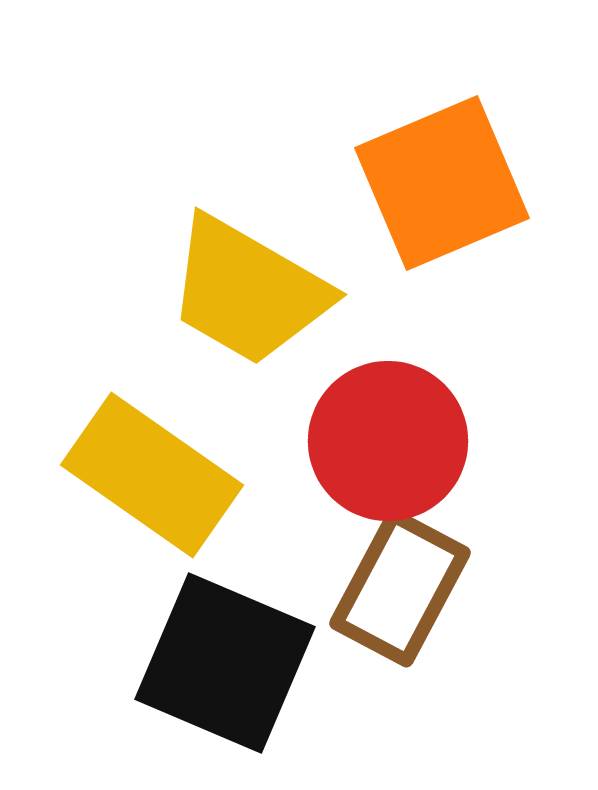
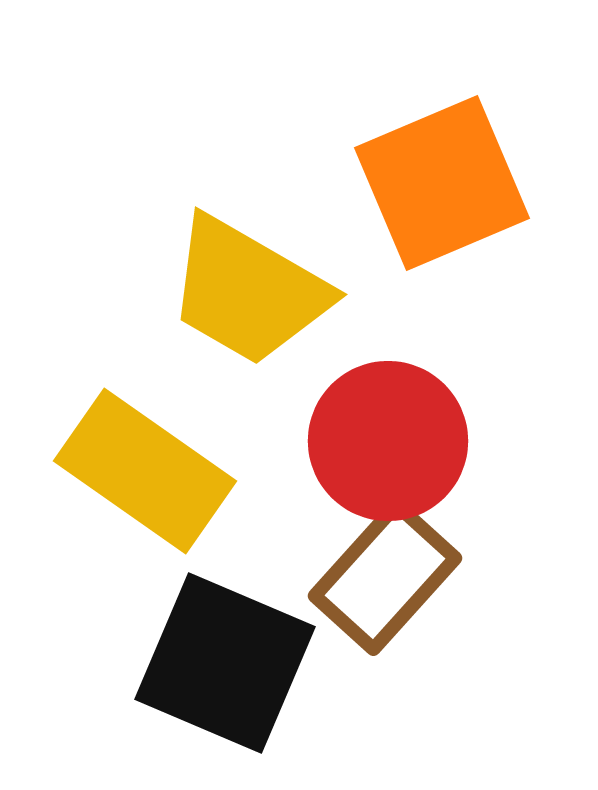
yellow rectangle: moved 7 px left, 4 px up
brown rectangle: moved 15 px left, 11 px up; rotated 14 degrees clockwise
